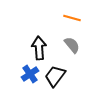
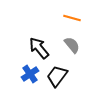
black arrow: rotated 35 degrees counterclockwise
black trapezoid: moved 2 px right
